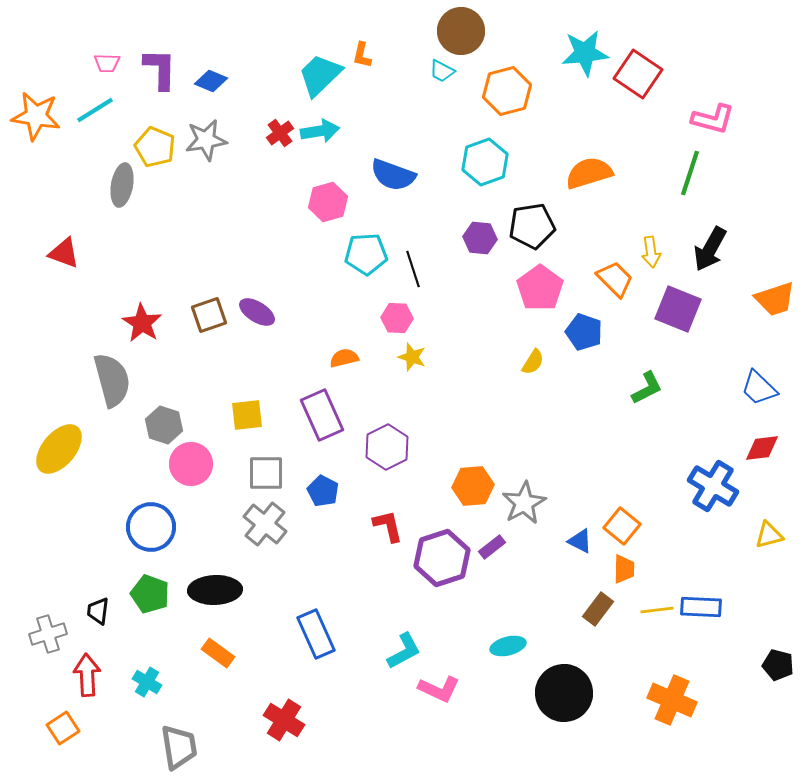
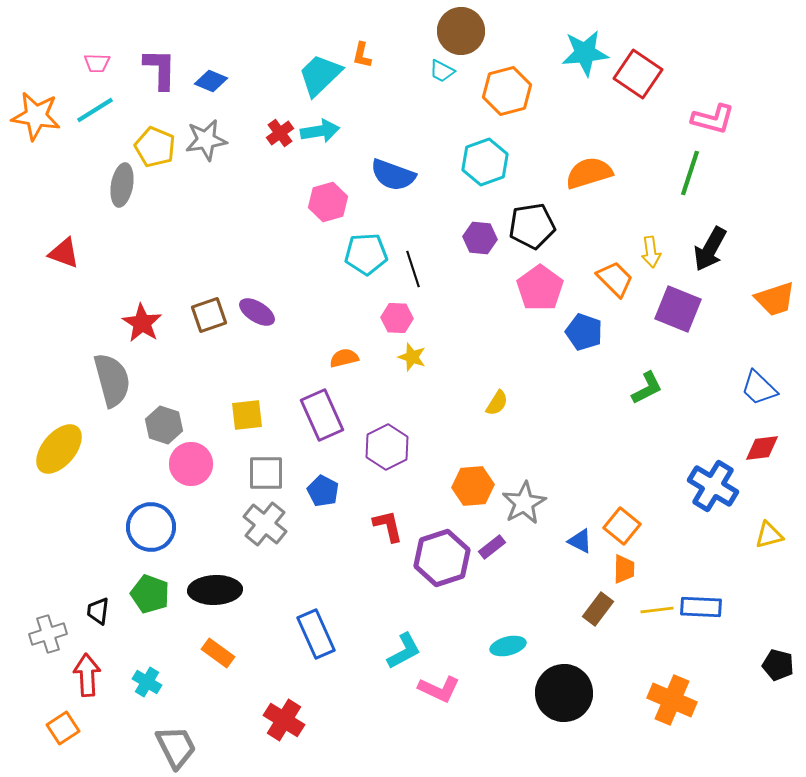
pink trapezoid at (107, 63): moved 10 px left
yellow semicircle at (533, 362): moved 36 px left, 41 px down
gray trapezoid at (179, 747): moved 3 px left; rotated 18 degrees counterclockwise
